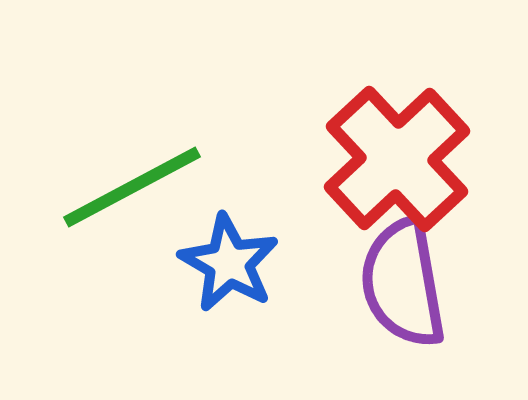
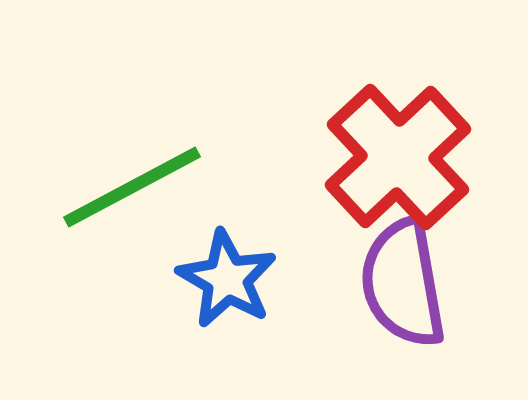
red cross: moved 1 px right, 2 px up
blue star: moved 2 px left, 16 px down
